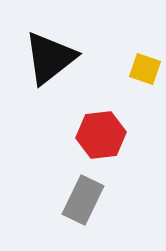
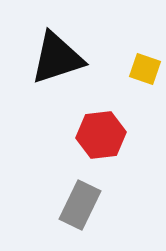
black triangle: moved 7 px right; rotated 20 degrees clockwise
gray rectangle: moved 3 px left, 5 px down
